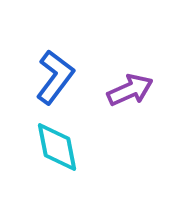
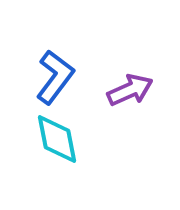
cyan diamond: moved 8 px up
